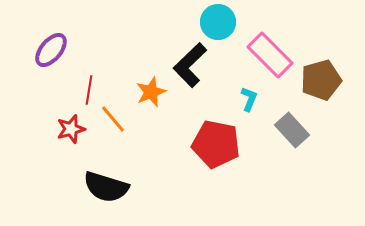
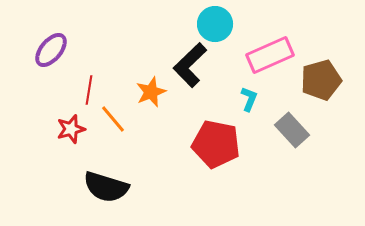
cyan circle: moved 3 px left, 2 px down
pink rectangle: rotated 69 degrees counterclockwise
